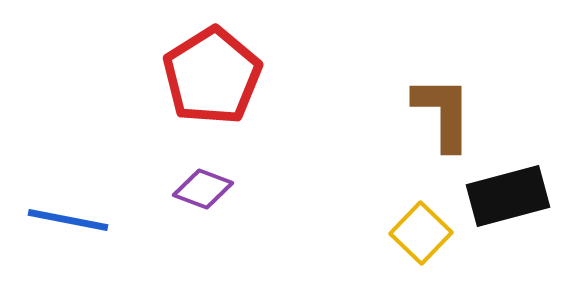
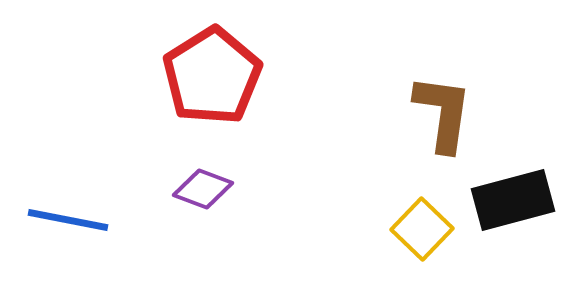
brown L-shape: rotated 8 degrees clockwise
black rectangle: moved 5 px right, 4 px down
yellow square: moved 1 px right, 4 px up
